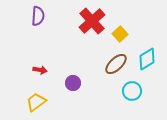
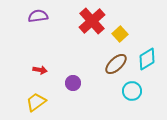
purple semicircle: rotated 102 degrees counterclockwise
